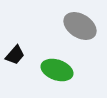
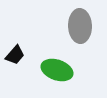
gray ellipse: rotated 56 degrees clockwise
